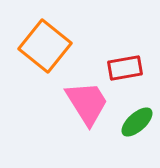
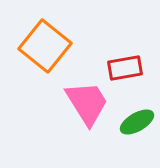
green ellipse: rotated 12 degrees clockwise
